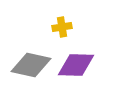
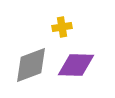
gray diamond: rotated 33 degrees counterclockwise
